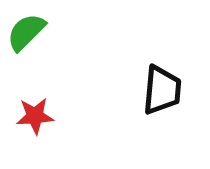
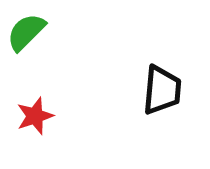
red star: rotated 15 degrees counterclockwise
